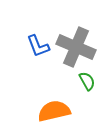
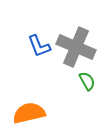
blue L-shape: moved 1 px right
orange semicircle: moved 25 px left, 2 px down
